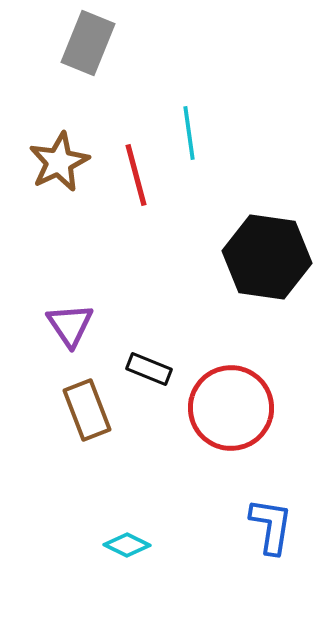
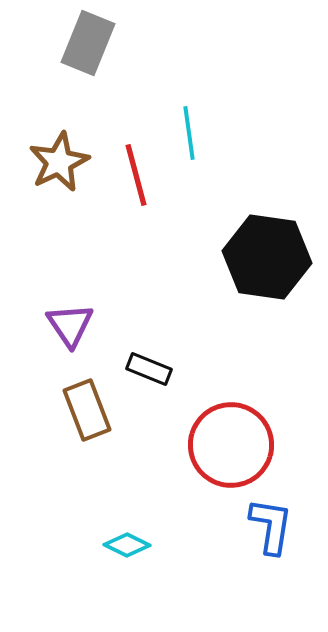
red circle: moved 37 px down
